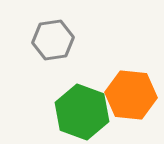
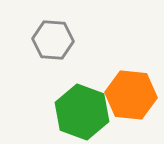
gray hexagon: rotated 12 degrees clockwise
